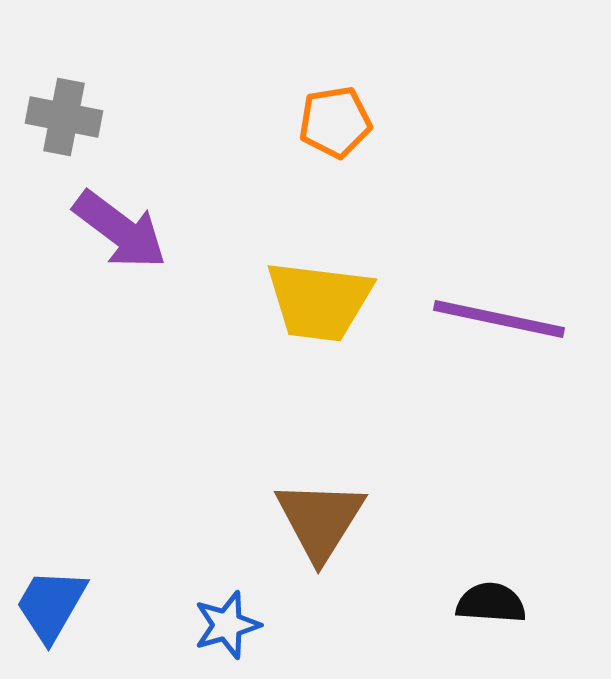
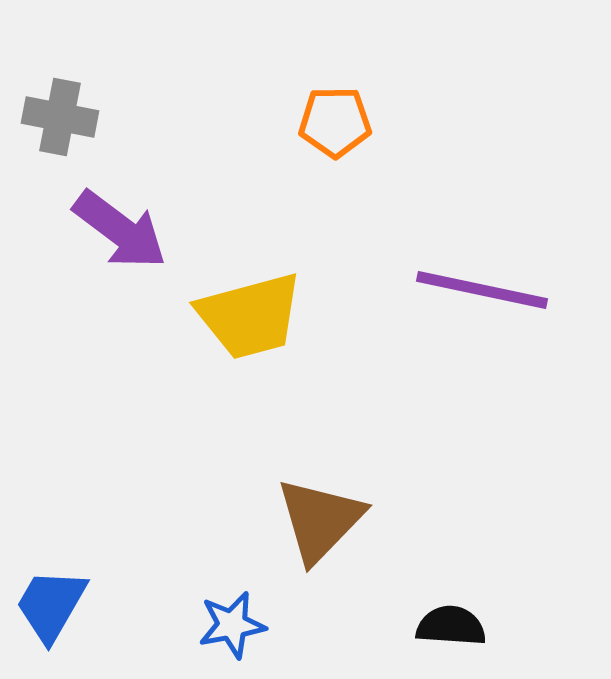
gray cross: moved 4 px left
orange pentagon: rotated 8 degrees clockwise
yellow trapezoid: moved 69 px left, 15 px down; rotated 22 degrees counterclockwise
purple line: moved 17 px left, 29 px up
brown triangle: rotated 12 degrees clockwise
black semicircle: moved 40 px left, 23 px down
blue star: moved 5 px right; rotated 6 degrees clockwise
